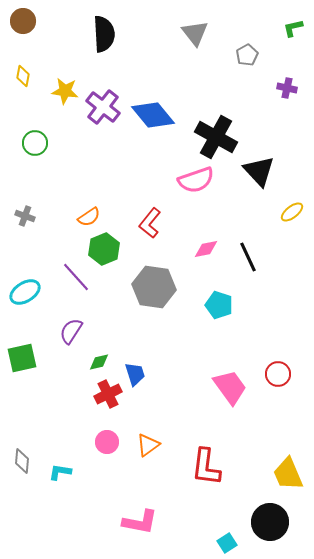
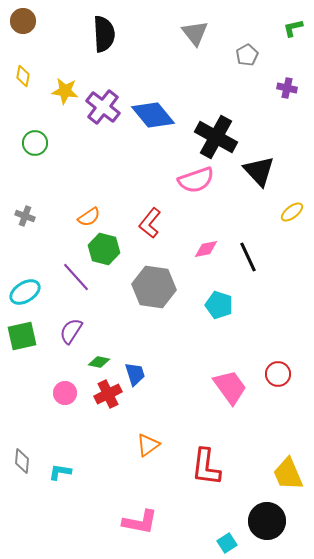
green hexagon at (104, 249): rotated 24 degrees counterclockwise
green square at (22, 358): moved 22 px up
green diamond at (99, 362): rotated 25 degrees clockwise
pink circle at (107, 442): moved 42 px left, 49 px up
black circle at (270, 522): moved 3 px left, 1 px up
